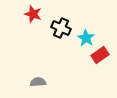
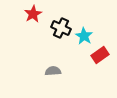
red star: rotated 24 degrees clockwise
cyan star: moved 2 px left, 2 px up
gray semicircle: moved 15 px right, 11 px up
